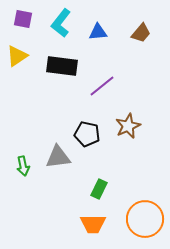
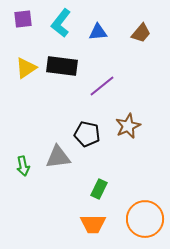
purple square: rotated 18 degrees counterclockwise
yellow triangle: moved 9 px right, 12 px down
